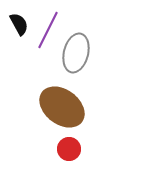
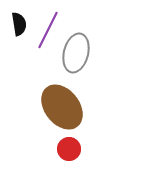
black semicircle: rotated 20 degrees clockwise
brown ellipse: rotated 15 degrees clockwise
